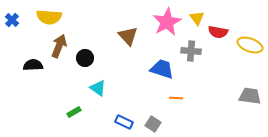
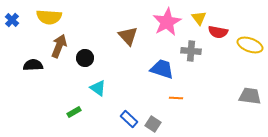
yellow triangle: moved 2 px right
blue rectangle: moved 5 px right, 3 px up; rotated 18 degrees clockwise
